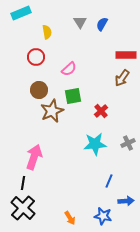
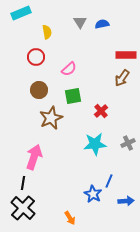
blue semicircle: rotated 48 degrees clockwise
brown star: moved 1 px left, 7 px down
blue star: moved 10 px left, 22 px up; rotated 18 degrees clockwise
